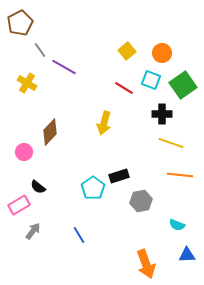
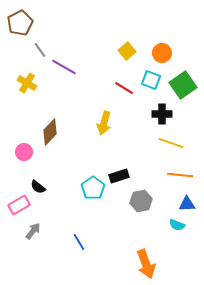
blue line: moved 7 px down
blue triangle: moved 51 px up
